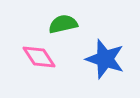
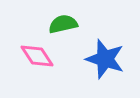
pink diamond: moved 2 px left, 1 px up
